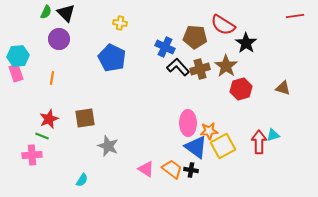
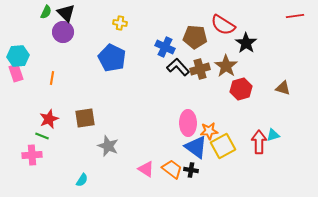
purple circle: moved 4 px right, 7 px up
